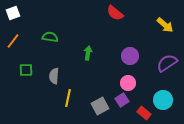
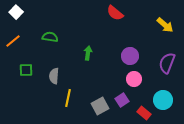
white square: moved 3 px right, 1 px up; rotated 24 degrees counterclockwise
orange line: rotated 14 degrees clockwise
purple semicircle: rotated 35 degrees counterclockwise
pink circle: moved 6 px right, 4 px up
